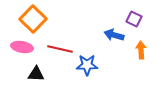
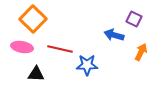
orange arrow: moved 2 px down; rotated 30 degrees clockwise
